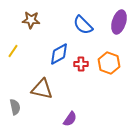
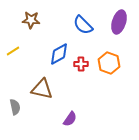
yellow line: rotated 24 degrees clockwise
